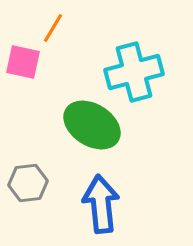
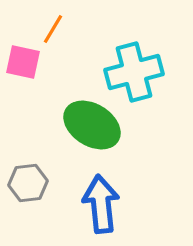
orange line: moved 1 px down
